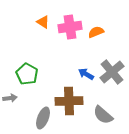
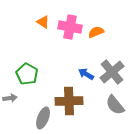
pink cross: rotated 20 degrees clockwise
gray semicircle: moved 12 px right, 10 px up; rotated 10 degrees clockwise
